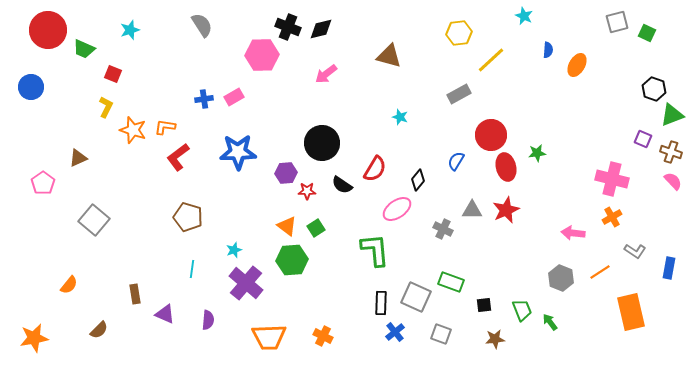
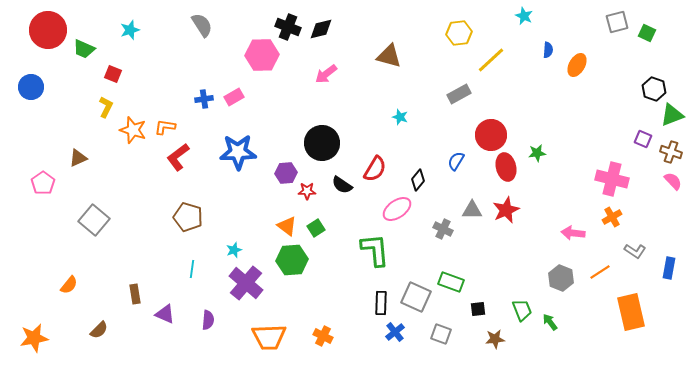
black square at (484, 305): moved 6 px left, 4 px down
